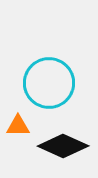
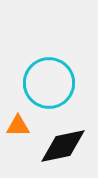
black diamond: rotated 36 degrees counterclockwise
